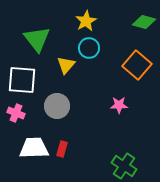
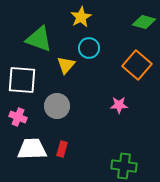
yellow star: moved 5 px left, 4 px up
green triangle: moved 2 px right; rotated 32 degrees counterclockwise
pink cross: moved 2 px right, 4 px down
white trapezoid: moved 2 px left, 1 px down
green cross: rotated 25 degrees counterclockwise
